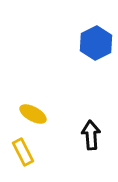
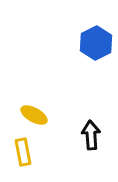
yellow ellipse: moved 1 px right, 1 px down
yellow rectangle: rotated 16 degrees clockwise
